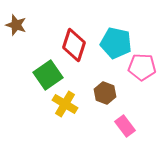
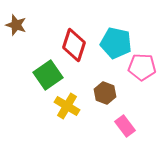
yellow cross: moved 2 px right, 2 px down
